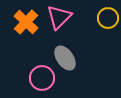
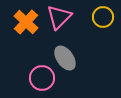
yellow circle: moved 5 px left, 1 px up
